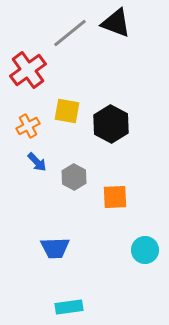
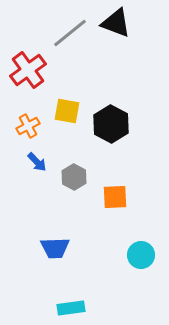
cyan circle: moved 4 px left, 5 px down
cyan rectangle: moved 2 px right, 1 px down
